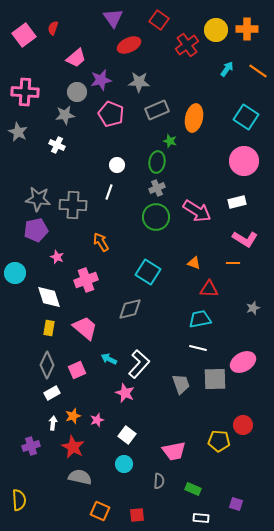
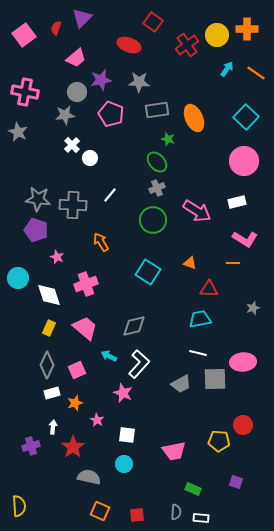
purple triangle at (113, 18): moved 31 px left; rotated 20 degrees clockwise
red square at (159, 20): moved 6 px left, 2 px down
red semicircle at (53, 28): moved 3 px right
yellow circle at (216, 30): moved 1 px right, 5 px down
red ellipse at (129, 45): rotated 45 degrees clockwise
orange line at (258, 71): moved 2 px left, 2 px down
pink cross at (25, 92): rotated 8 degrees clockwise
gray rectangle at (157, 110): rotated 15 degrees clockwise
cyan square at (246, 117): rotated 10 degrees clockwise
orange ellipse at (194, 118): rotated 36 degrees counterclockwise
green star at (170, 141): moved 2 px left, 2 px up
white cross at (57, 145): moved 15 px right; rotated 21 degrees clockwise
green ellipse at (157, 162): rotated 50 degrees counterclockwise
white circle at (117, 165): moved 27 px left, 7 px up
white line at (109, 192): moved 1 px right, 3 px down; rotated 21 degrees clockwise
green circle at (156, 217): moved 3 px left, 3 px down
purple pentagon at (36, 230): rotated 30 degrees clockwise
orange triangle at (194, 263): moved 4 px left
cyan circle at (15, 273): moved 3 px right, 5 px down
pink cross at (86, 280): moved 4 px down
white diamond at (49, 297): moved 2 px up
gray diamond at (130, 309): moved 4 px right, 17 px down
yellow rectangle at (49, 328): rotated 14 degrees clockwise
white line at (198, 348): moved 5 px down
cyan arrow at (109, 359): moved 3 px up
pink ellipse at (243, 362): rotated 25 degrees clockwise
gray trapezoid at (181, 384): rotated 80 degrees clockwise
white rectangle at (52, 393): rotated 14 degrees clockwise
pink star at (125, 393): moved 2 px left
orange star at (73, 416): moved 2 px right, 13 px up
pink star at (97, 420): rotated 24 degrees counterclockwise
white arrow at (53, 423): moved 4 px down
white square at (127, 435): rotated 30 degrees counterclockwise
red star at (73, 447): rotated 10 degrees clockwise
gray semicircle at (80, 477): moved 9 px right
gray semicircle at (159, 481): moved 17 px right, 31 px down
yellow semicircle at (19, 500): moved 6 px down
purple square at (236, 504): moved 22 px up
